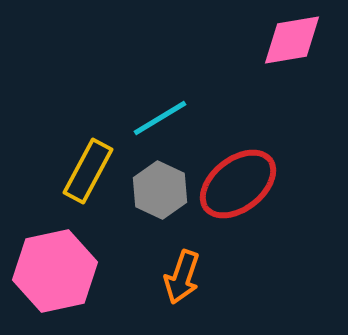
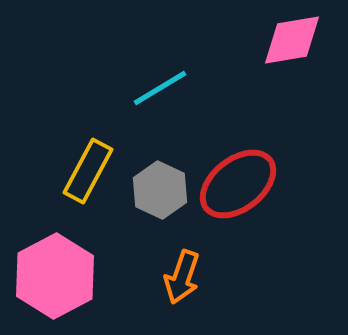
cyan line: moved 30 px up
pink hexagon: moved 5 px down; rotated 16 degrees counterclockwise
